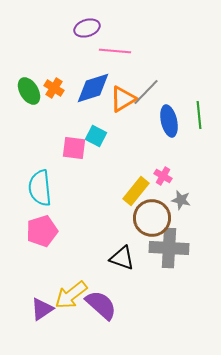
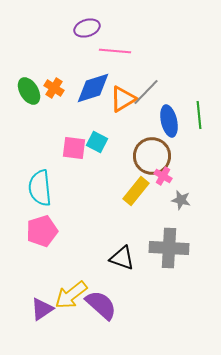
cyan square: moved 1 px right, 6 px down
brown circle: moved 62 px up
